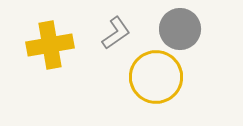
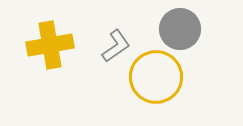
gray L-shape: moved 13 px down
